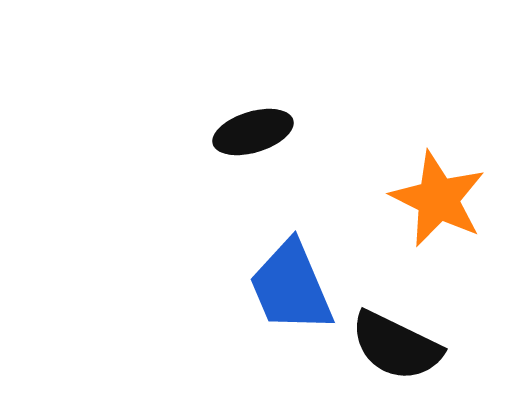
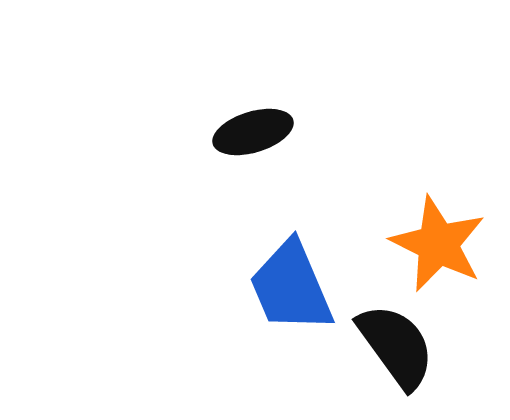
orange star: moved 45 px down
black semicircle: rotated 152 degrees counterclockwise
